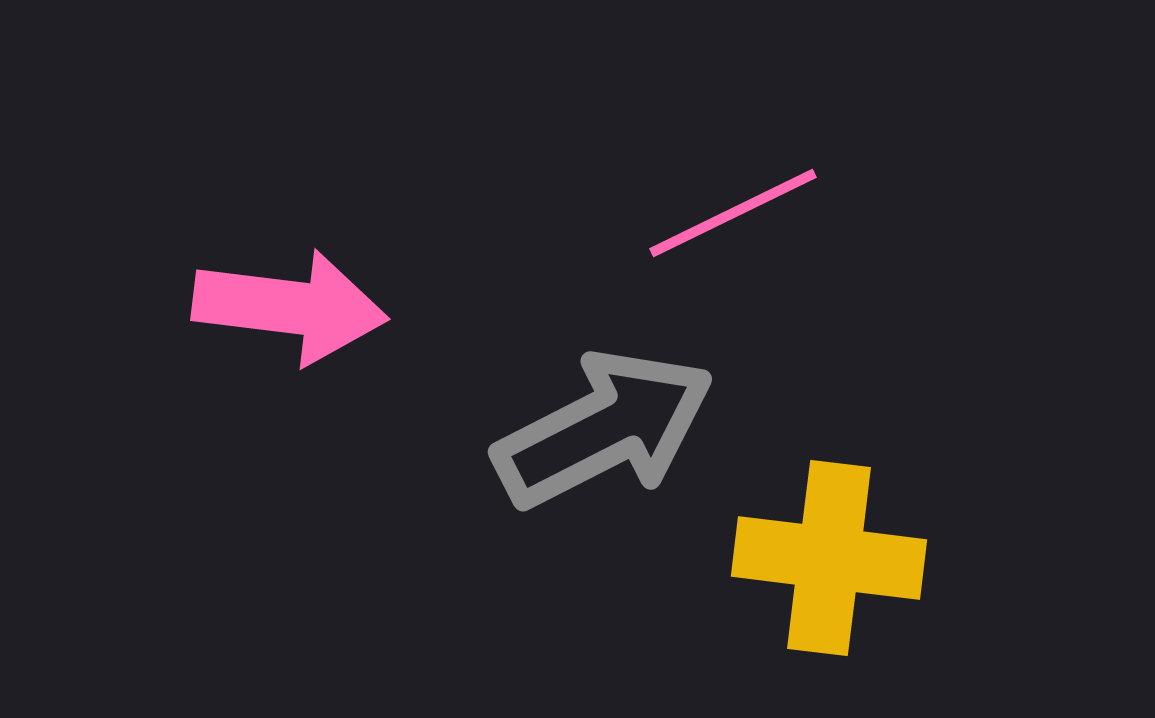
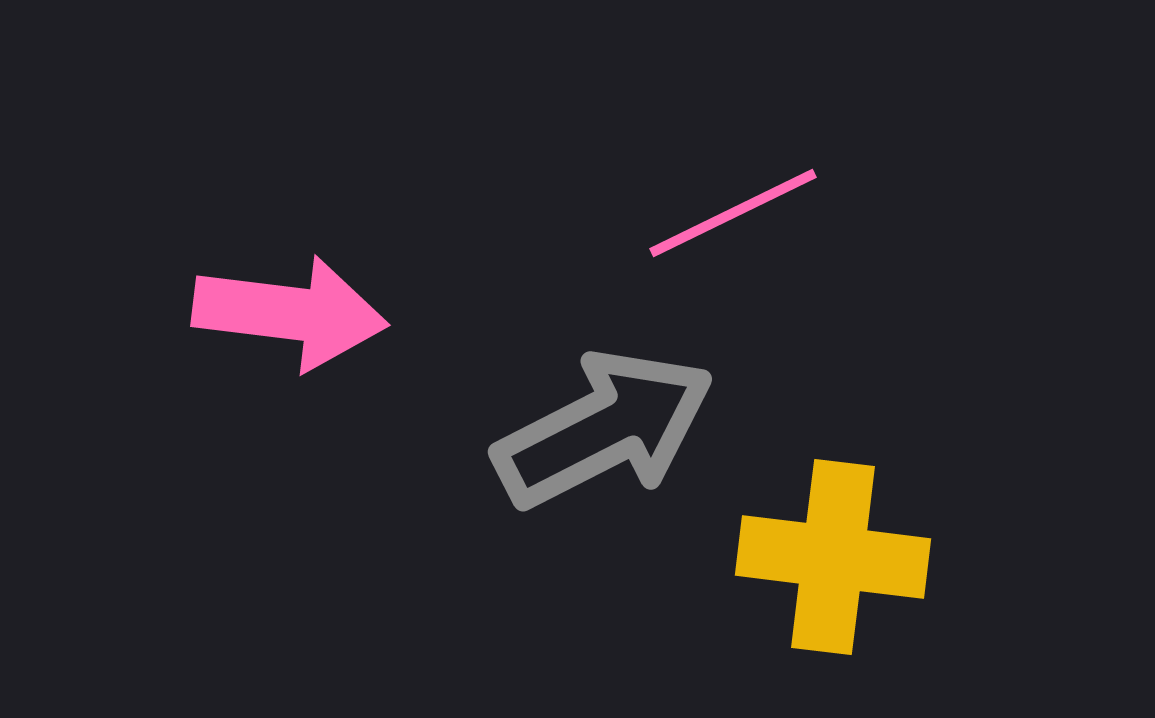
pink arrow: moved 6 px down
yellow cross: moved 4 px right, 1 px up
